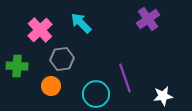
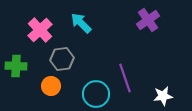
purple cross: moved 1 px down
green cross: moved 1 px left
